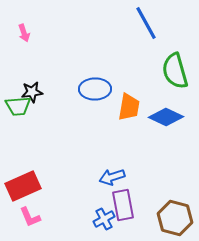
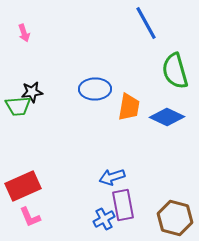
blue diamond: moved 1 px right
